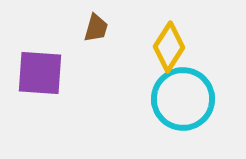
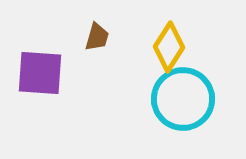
brown trapezoid: moved 1 px right, 9 px down
